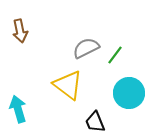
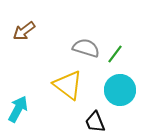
brown arrow: moved 4 px right; rotated 65 degrees clockwise
gray semicircle: rotated 44 degrees clockwise
green line: moved 1 px up
cyan circle: moved 9 px left, 3 px up
cyan arrow: rotated 44 degrees clockwise
